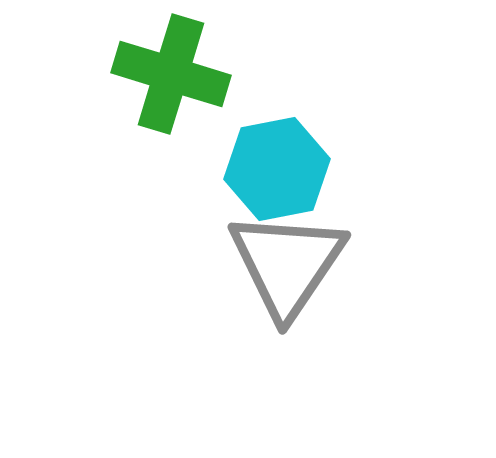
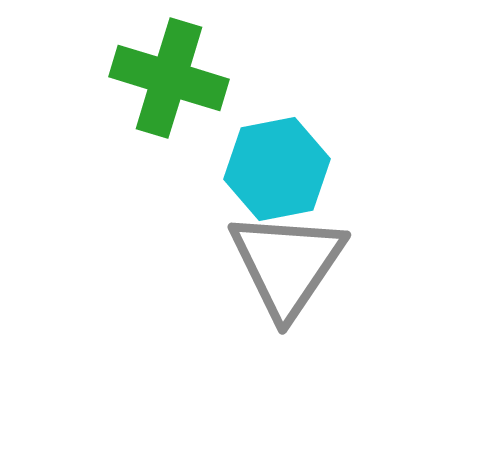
green cross: moved 2 px left, 4 px down
